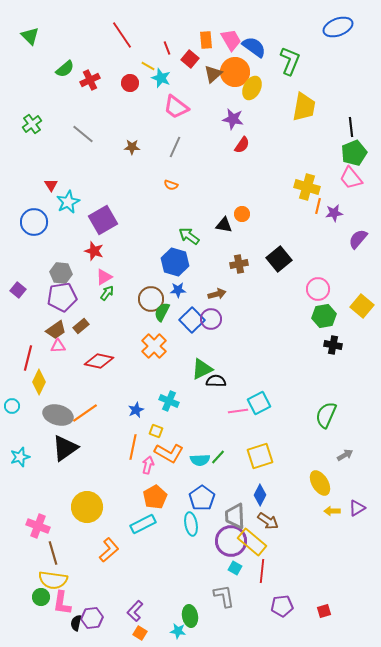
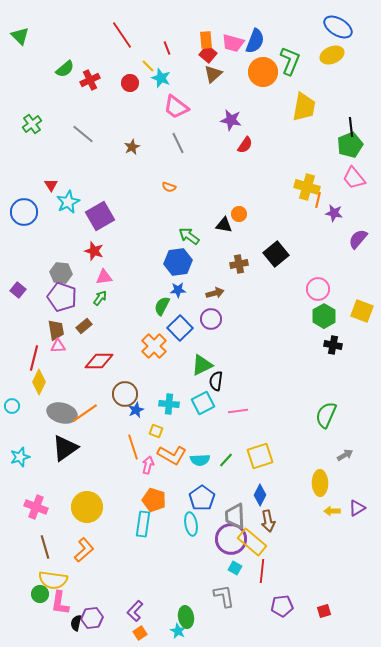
blue ellipse at (338, 27): rotated 52 degrees clockwise
green triangle at (30, 36): moved 10 px left
pink trapezoid at (231, 40): moved 2 px right, 3 px down; rotated 135 degrees clockwise
blue semicircle at (254, 47): moved 1 px right, 6 px up; rotated 75 degrees clockwise
red square at (190, 59): moved 18 px right, 5 px up
yellow line at (148, 66): rotated 16 degrees clockwise
orange circle at (235, 72): moved 28 px right
yellow ellipse at (252, 88): moved 80 px right, 33 px up; rotated 40 degrees clockwise
purple star at (233, 119): moved 2 px left, 1 px down
red semicircle at (242, 145): moved 3 px right
brown star at (132, 147): rotated 28 degrees counterclockwise
gray line at (175, 147): moved 3 px right, 4 px up; rotated 50 degrees counterclockwise
green pentagon at (354, 153): moved 4 px left, 8 px up
pink trapezoid at (351, 178): moved 3 px right
orange semicircle at (171, 185): moved 2 px left, 2 px down
orange line at (318, 206): moved 6 px up
purple star at (334, 213): rotated 18 degrees clockwise
orange circle at (242, 214): moved 3 px left
purple square at (103, 220): moved 3 px left, 4 px up
blue circle at (34, 222): moved 10 px left, 10 px up
black square at (279, 259): moved 3 px left, 5 px up
blue hexagon at (175, 262): moved 3 px right; rotated 24 degrees counterclockwise
pink triangle at (104, 277): rotated 24 degrees clockwise
green arrow at (107, 293): moved 7 px left, 5 px down
brown arrow at (217, 294): moved 2 px left, 1 px up
purple pentagon at (62, 297): rotated 28 degrees clockwise
brown circle at (151, 299): moved 26 px left, 95 px down
yellow square at (362, 306): moved 5 px down; rotated 20 degrees counterclockwise
green semicircle at (162, 312): moved 6 px up
green hexagon at (324, 316): rotated 20 degrees counterclockwise
blue square at (192, 320): moved 12 px left, 8 px down
brown rectangle at (81, 326): moved 3 px right
brown trapezoid at (56, 330): rotated 65 degrees counterclockwise
red line at (28, 358): moved 6 px right
red diamond at (99, 361): rotated 12 degrees counterclockwise
green triangle at (202, 369): moved 4 px up
black semicircle at (216, 381): rotated 84 degrees counterclockwise
cyan cross at (169, 401): moved 3 px down; rotated 18 degrees counterclockwise
cyan square at (259, 403): moved 56 px left
gray ellipse at (58, 415): moved 4 px right, 2 px up
orange line at (133, 447): rotated 30 degrees counterclockwise
orange L-shape at (169, 453): moved 3 px right, 2 px down
green line at (218, 457): moved 8 px right, 3 px down
yellow ellipse at (320, 483): rotated 30 degrees clockwise
orange pentagon at (155, 497): moved 1 px left, 3 px down; rotated 25 degrees counterclockwise
brown arrow at (268, 521): rotated 45 degrees clockwise
cyan rectangle at (143, 524): rotated 55 degrees counterclockwise
pink cross at (38, 526): moved 2 px left, 19 px up
purple circle at (231, 541): moved 2 px up
orange L-shape at (109, 550): moved 25 px left
brown line at (53, 553): moved 8 px left, 6 px up
green circle at (41, 597): moved 1 px left, 3 px up
pink L-shape at (62, 603): moved 2 px left
green ellipse at (190, 616): moved 4 px left, 1 px down
cyan star at (178, 631): rotated 21 degrees clockwise
orange square at (140, 633): rotated 24 degrees clockwise
